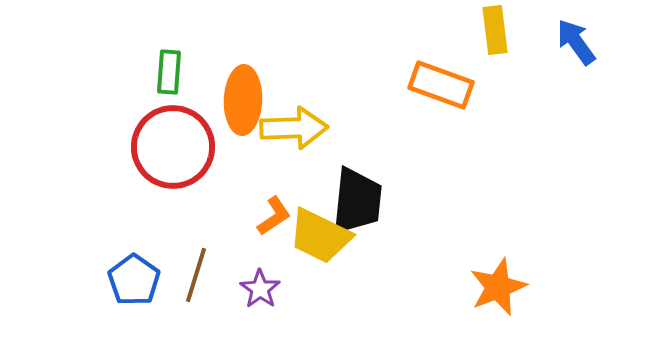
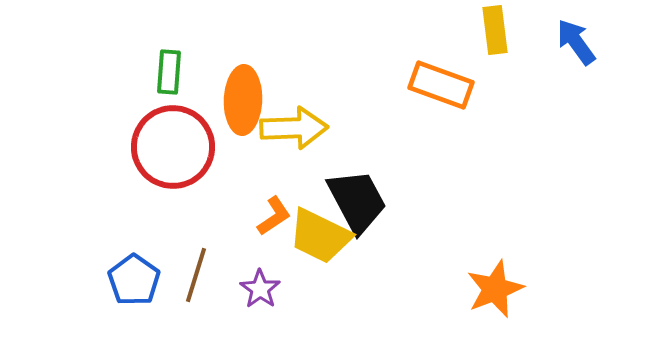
black trapezoid: rotated 34 degrees counterclockwise
orange star: moved 3 px left, 2 px down
